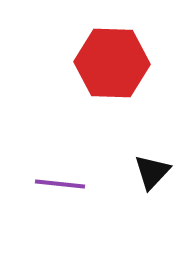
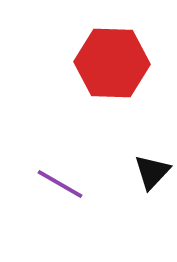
purple line: rotated 24 degrees clockwise
